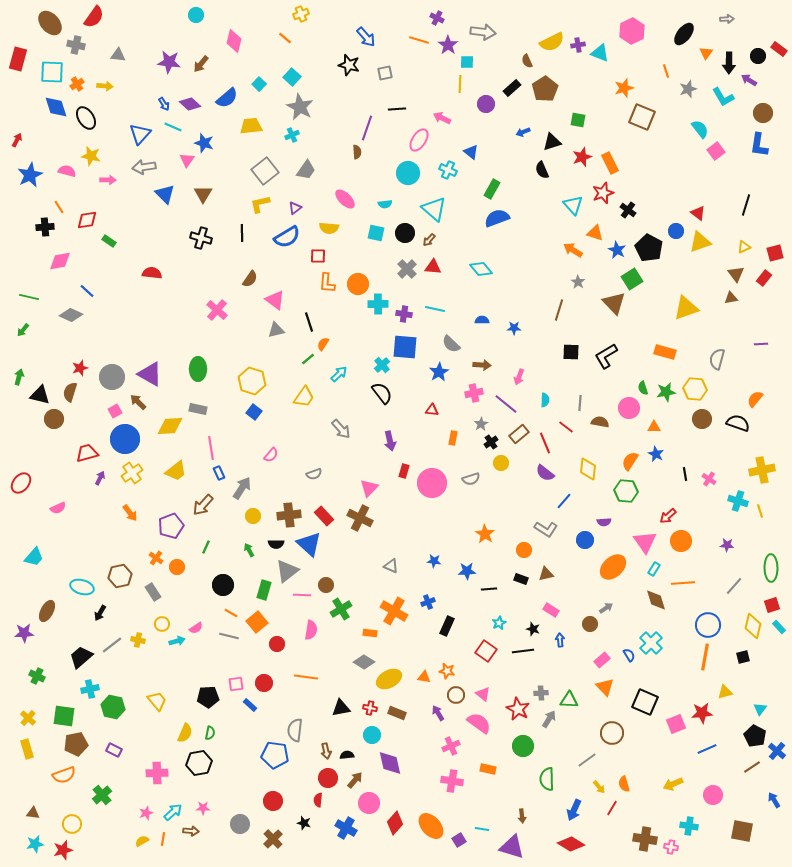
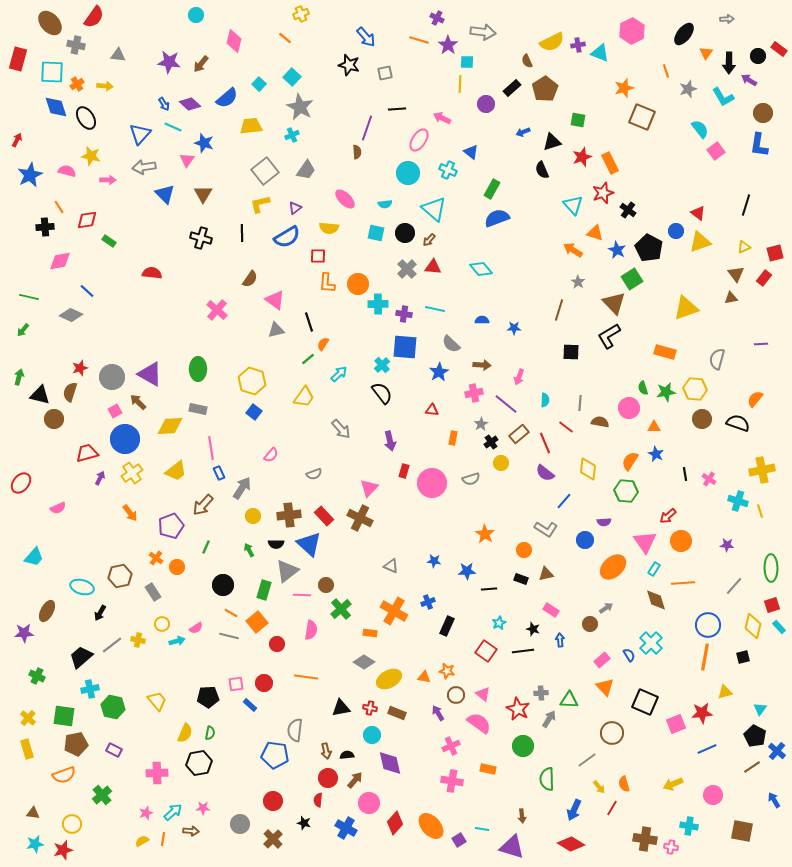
black L-shape at (606, 356): moved 3 px right, 20 px up
green cross at (341, 609): rotated 10 degrees counterclockwise
